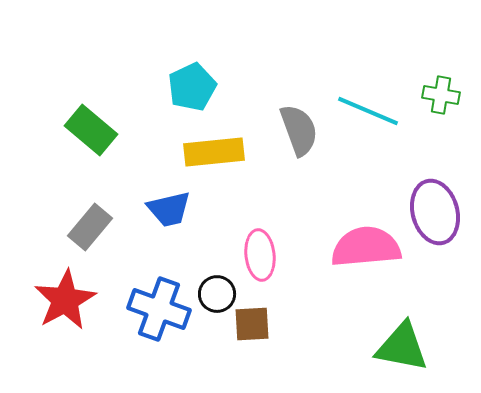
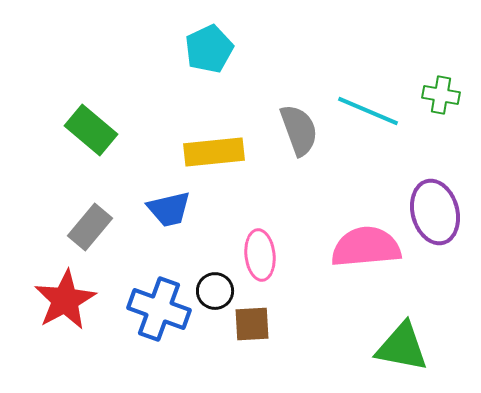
cyan pentagon: moved 17 px right, 38 px up
black circle: moved 2 px left, 3 px up
